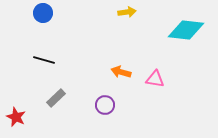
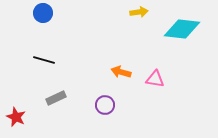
yellow arrow: moved 12 px right
cyan diamond: moved 4 px left, 1 px up
gray rectangle: rotated 18 degrees clockwise
